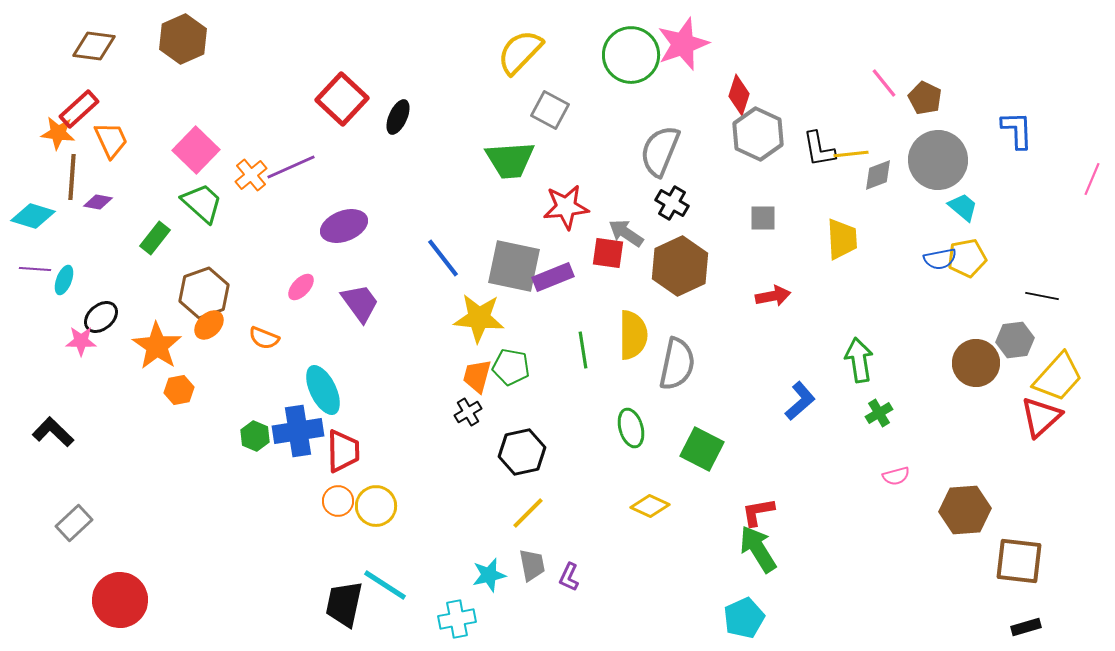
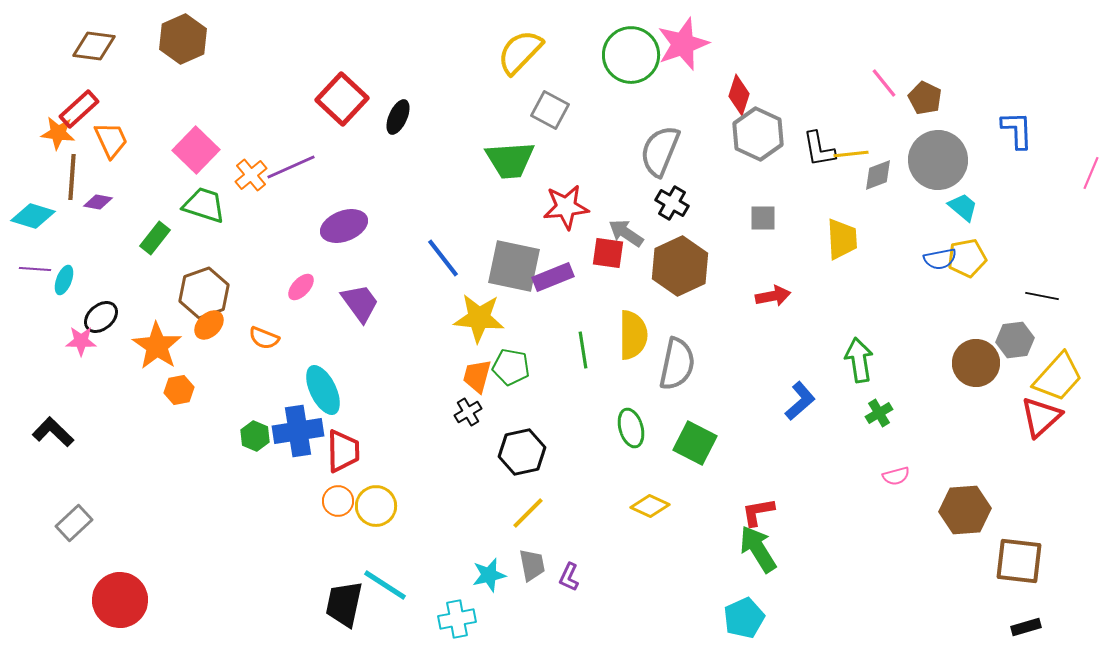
pink line at (1092, 179): moved 1 px left, 6 px up
green trapezoid at (202, 203): moved 2 px right, 2 px down; rotated 24 degrees counterclockwise
green square at (702, 449): moved 7 px left, 6 px up
